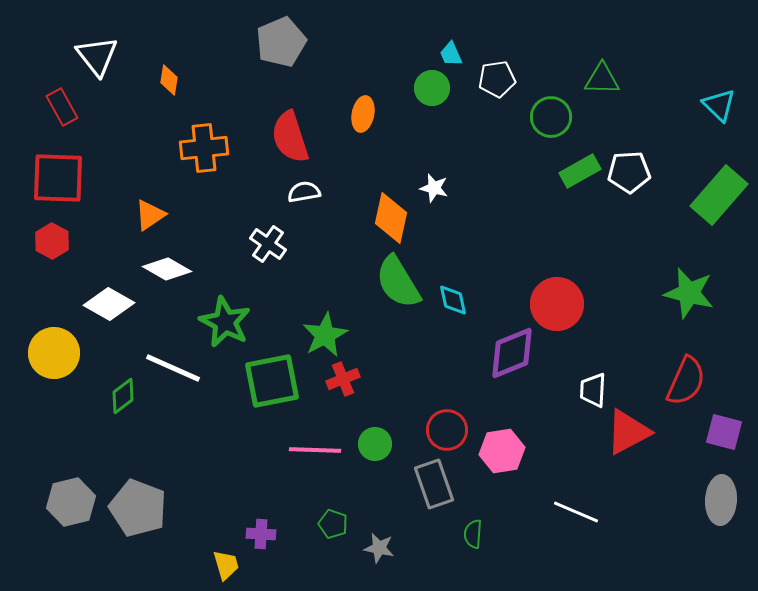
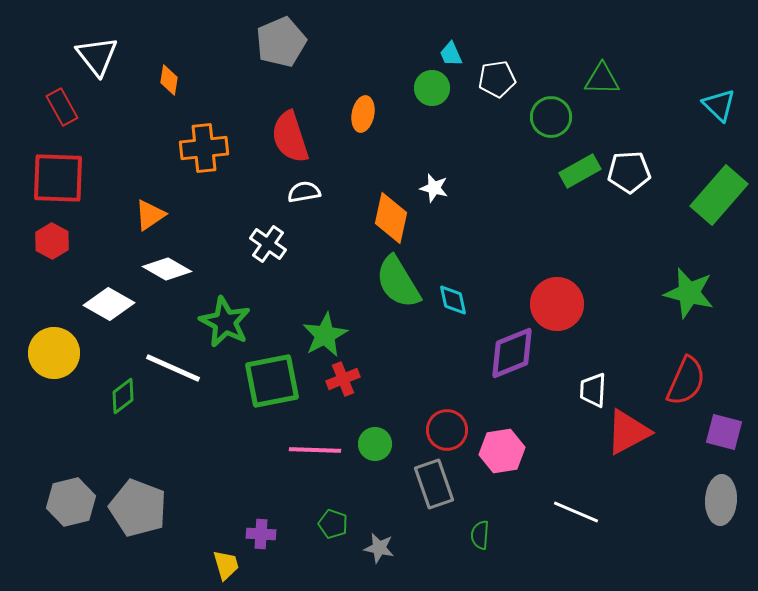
green semicircle at (473, 534): moved 7 px right, 1 px down
